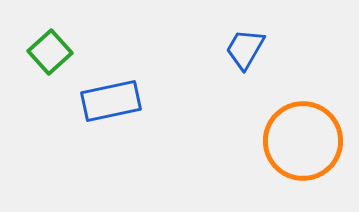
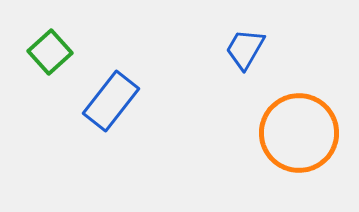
blue rectangle: rotated 40 degrees counterclockwise
orange circle: moved 4 px left, 8 px up
